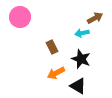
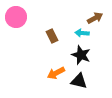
pink circle: moved 4 px left
cyan arrow: rotated 16 degrees clockwise
brown rectangle: moved 11 px up
black star: moved 4 px up
black triangle: moved 1 px right, 5 px up; rotated 18 degrees counterclockwise
